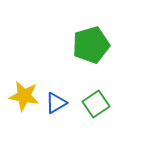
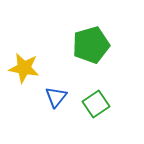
yellow star: moved 28 px up
blue triangle: moved 6 px up; rotated 20 degrees counterclockwise
